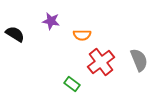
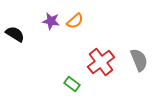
orange semicircle: moved 7 px left, 14 px up; rotated 42 degrees counterclockwise
